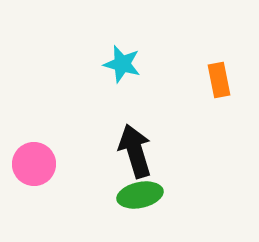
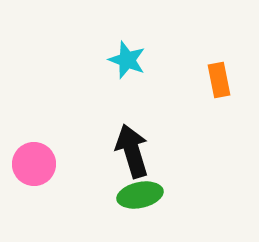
cyan star: moved 5 px right, 4 px up; rotated 6 degrees clockwise
black arrow: moved 3 px left
